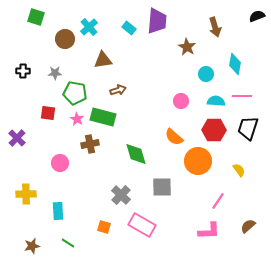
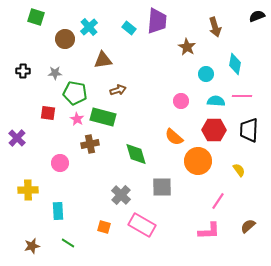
black trapezoid at (248, 128): moved 1 px right, 2 px down; rotated 15 degrees counterclockwise
yellow cross at (26, 194): moved 2 px right, 4 px up
